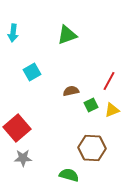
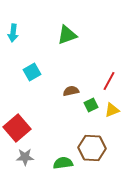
gray star: moved 2 px right, 1 px up
green semicircle: moved 6 px left, 12 px up; rotated 24 degrees counterclockwise
